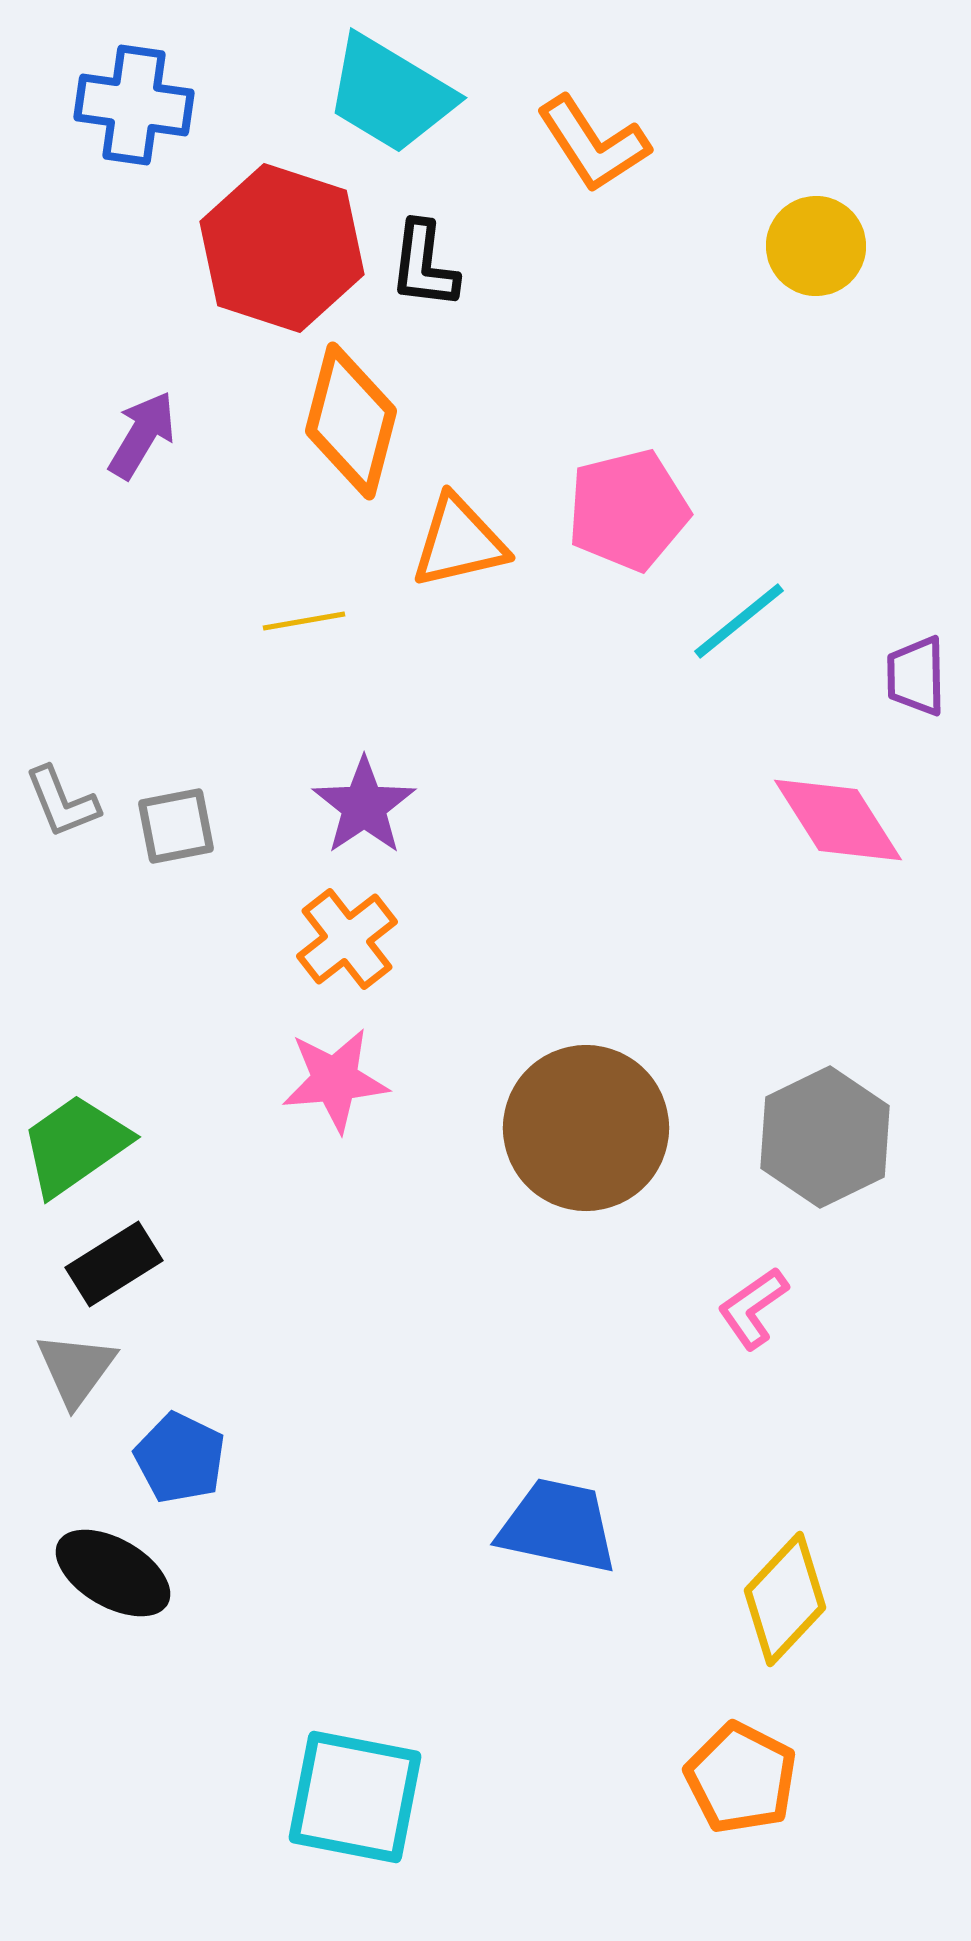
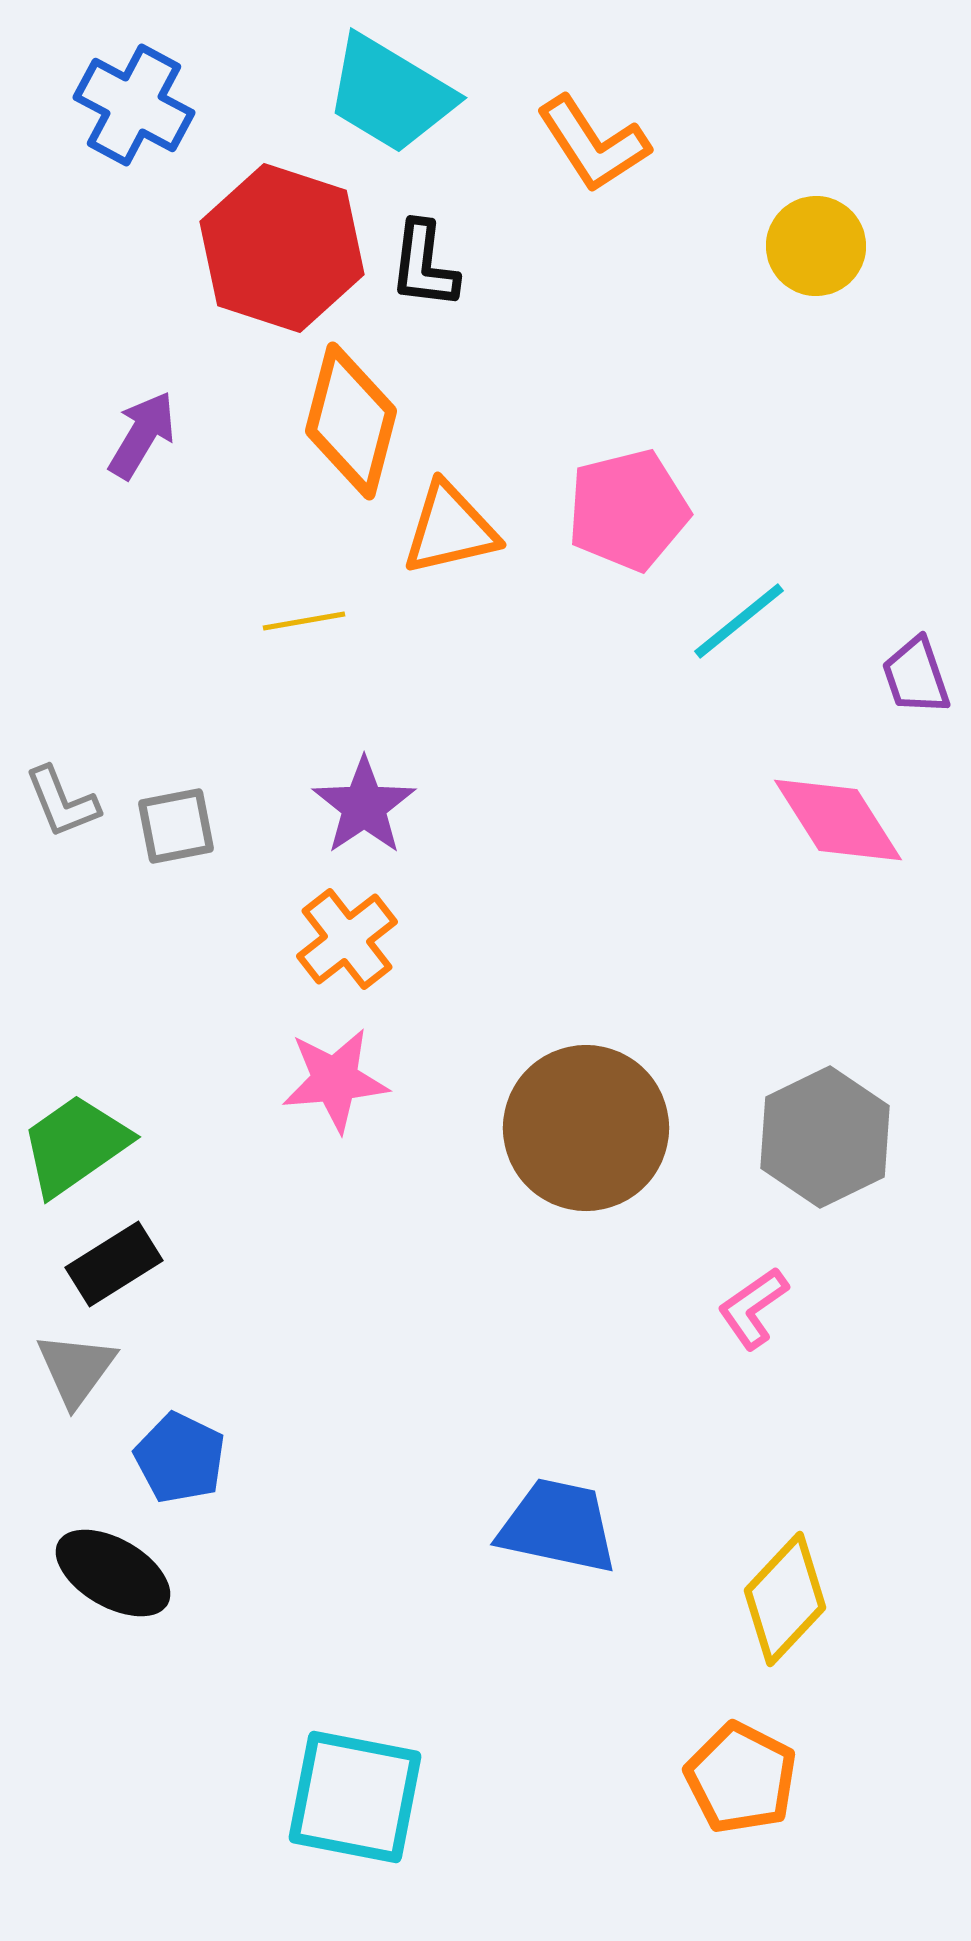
blue cross: rotated 20 degrees clockwise
orange triangle: moved 9 px left, 13 px up
purple trapezoid: rotated 18 degrees counterclockwise
